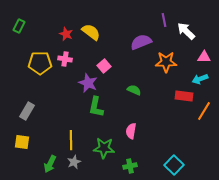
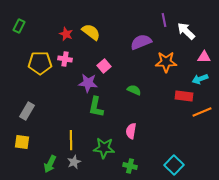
purple star: rotated 18 degrees counterclockwise
orange line: moved 2 px left, 1 px down; rotated 36 degrees clockwise
green cross: rotated 24 degrees clockwise
